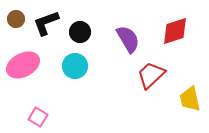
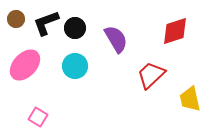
black circle: moved 5 px left, 4 px up
purple semicircle: moved 12 px left
pink ellipse: moved 2 px right; rotated 20 degrees counterclockwise
